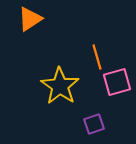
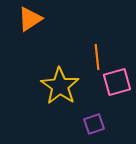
orange line: rotated 10 degrees clockwise
